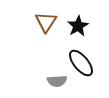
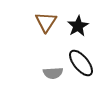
gray semicircle: moved 4 px left, 8 px up
